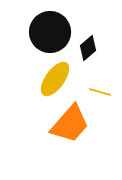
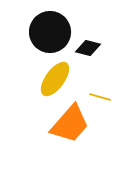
black diamond: rotated 55 degrees clockwise
yellow line: moved 5 px down
